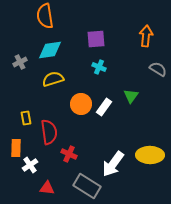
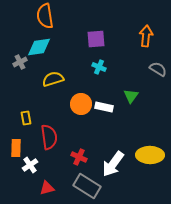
cyan diamond: moved 11 px left, 3 px up
white rectangle: rotated 66 degrees clockwise
red semicircle: moved 5 px down
red cross: moved 10 px right, 3 px down
red triangle: rotated 21 degrees counterclockwise
